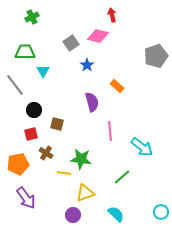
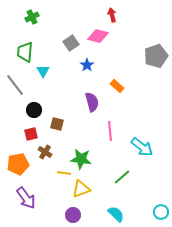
green trapezoid: rotated 85 degrees counterclockwise
brown cross: moved 1 px left, 1 px up
yellow triangle: moved 4 px left, 4 px up
